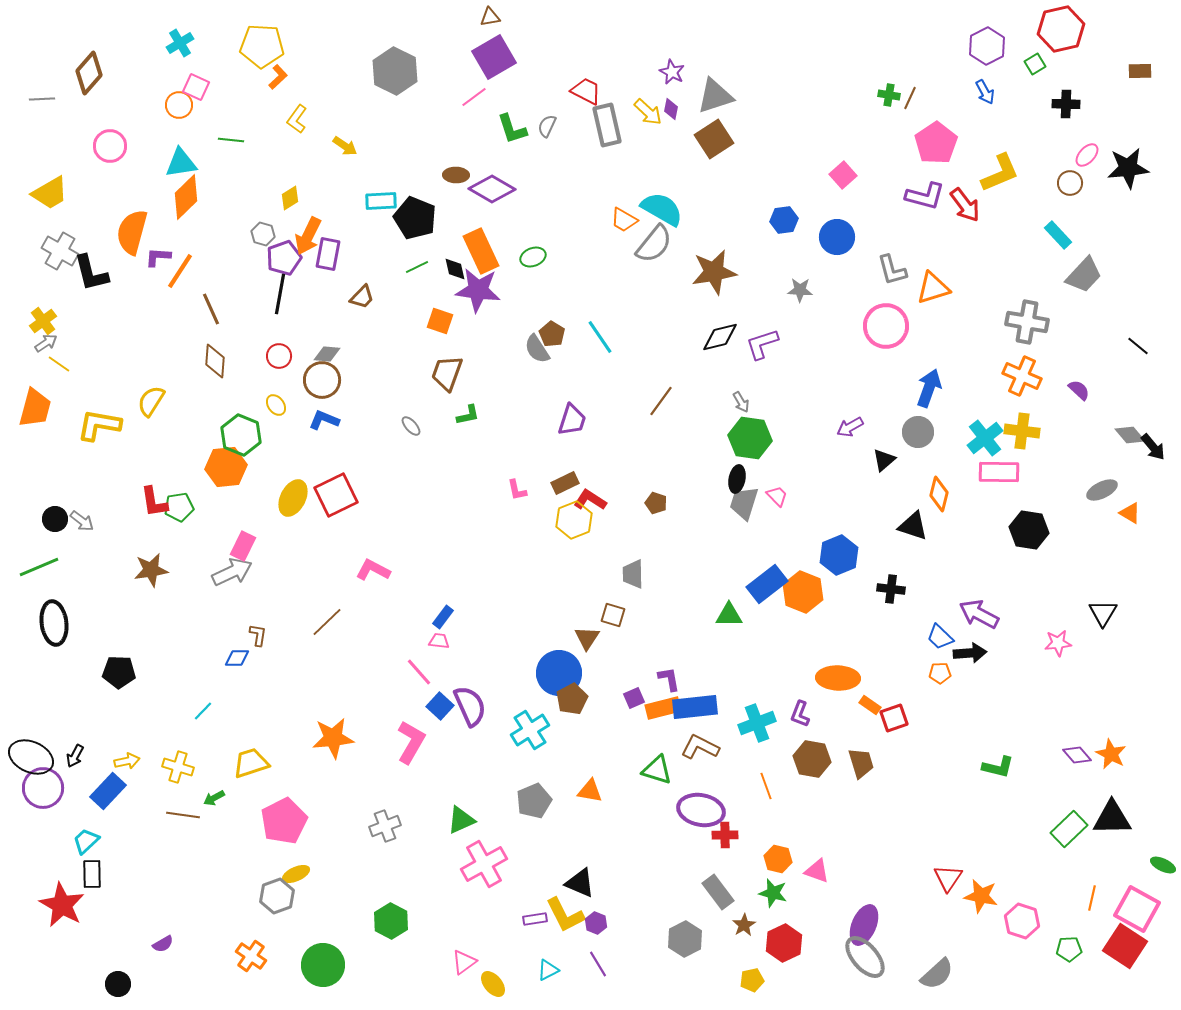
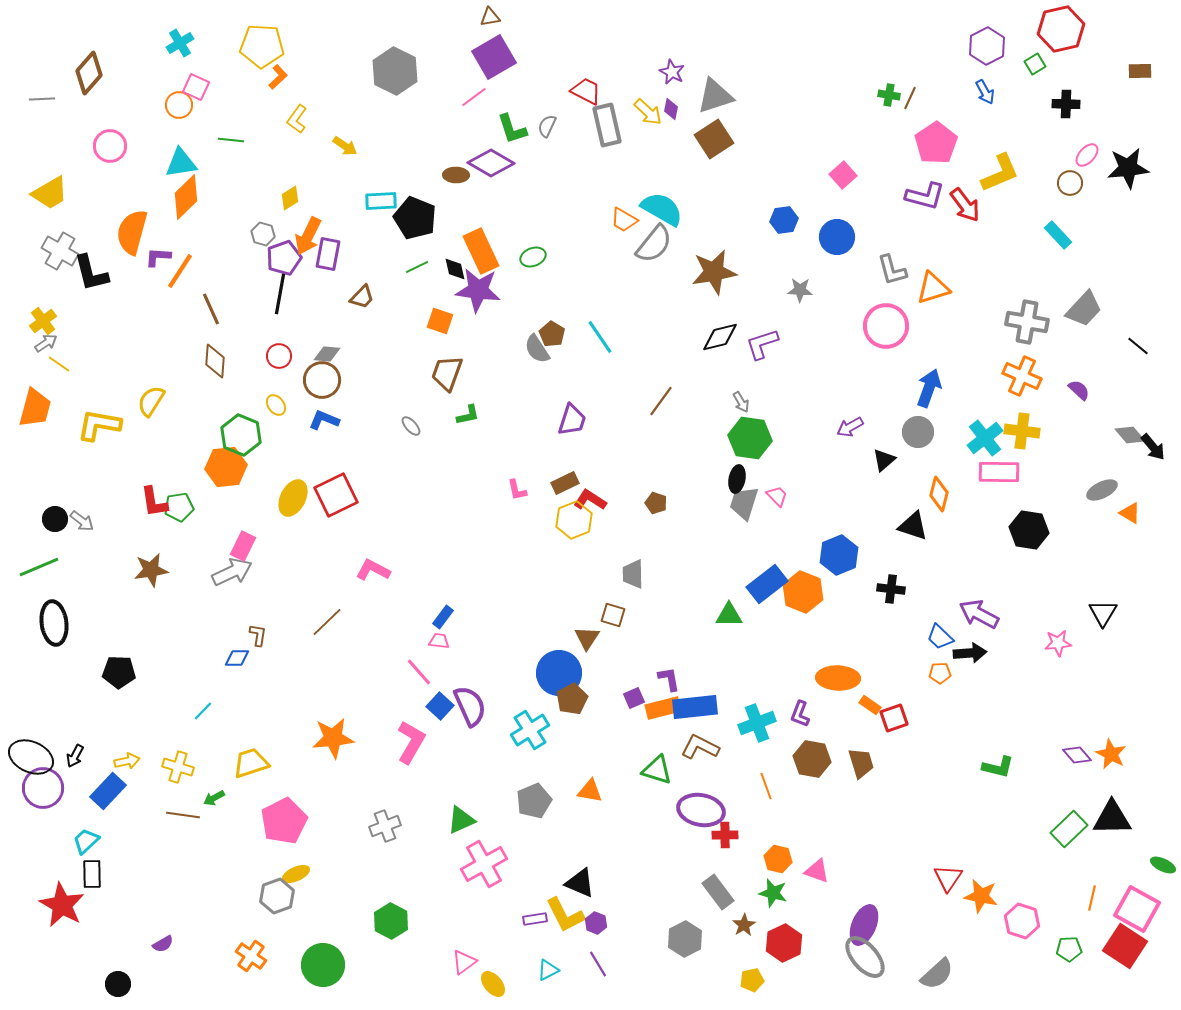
purple diamond at (492, 189): moved 1 px left, 26 px up
gray trapezoid at (1084, 275): moved 34 px down
